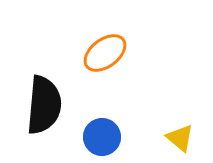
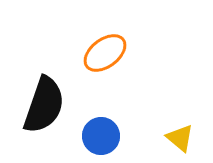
black semicircle: rotated 14 degrees clockwise
blue circle: moved 1 px left, 1 px up
